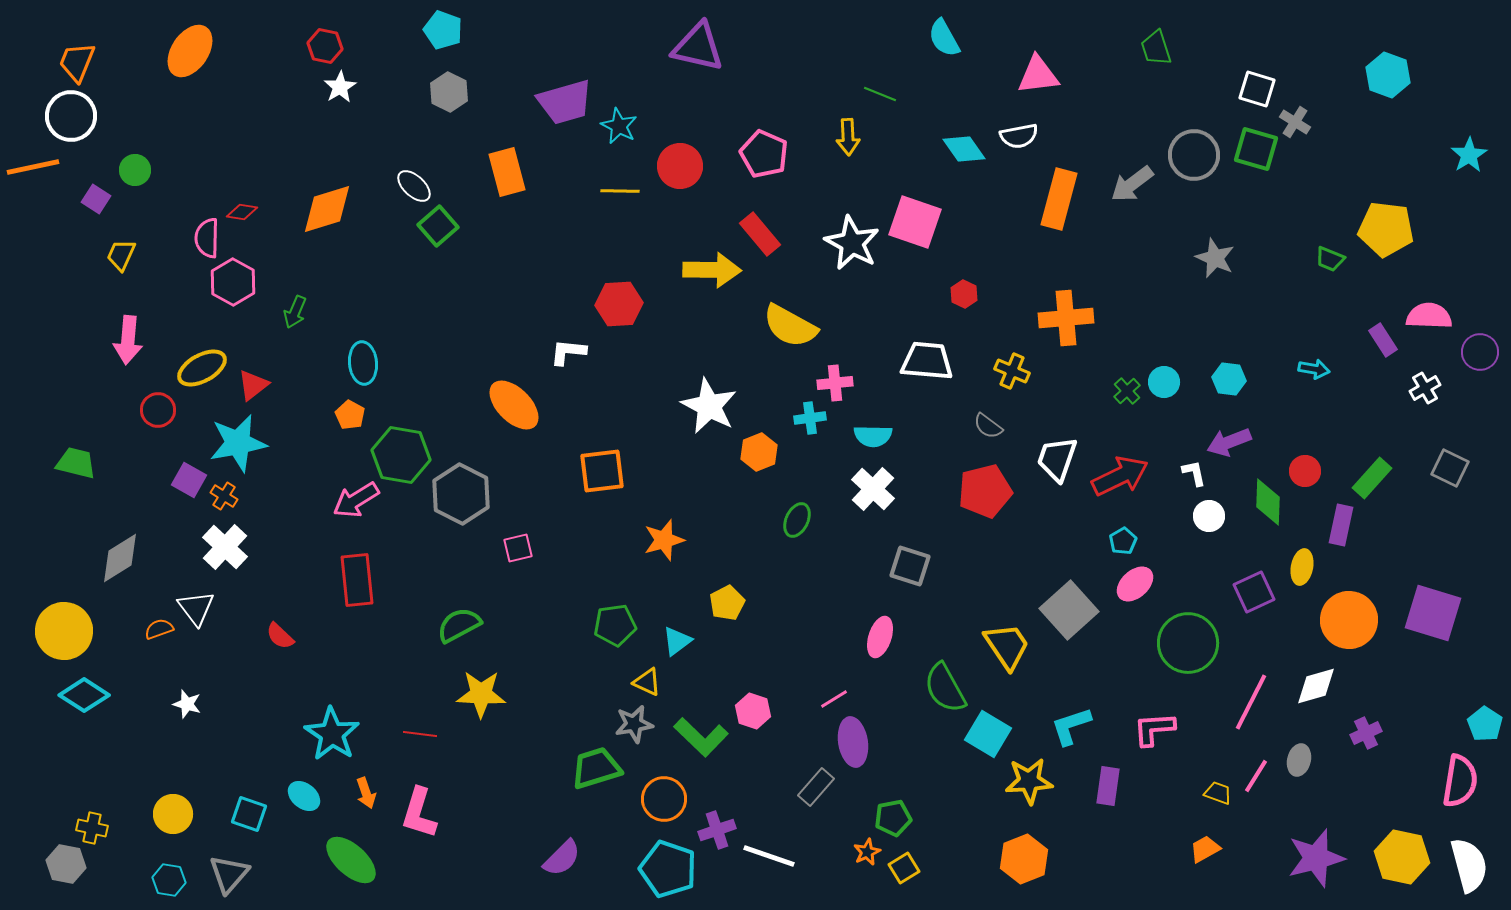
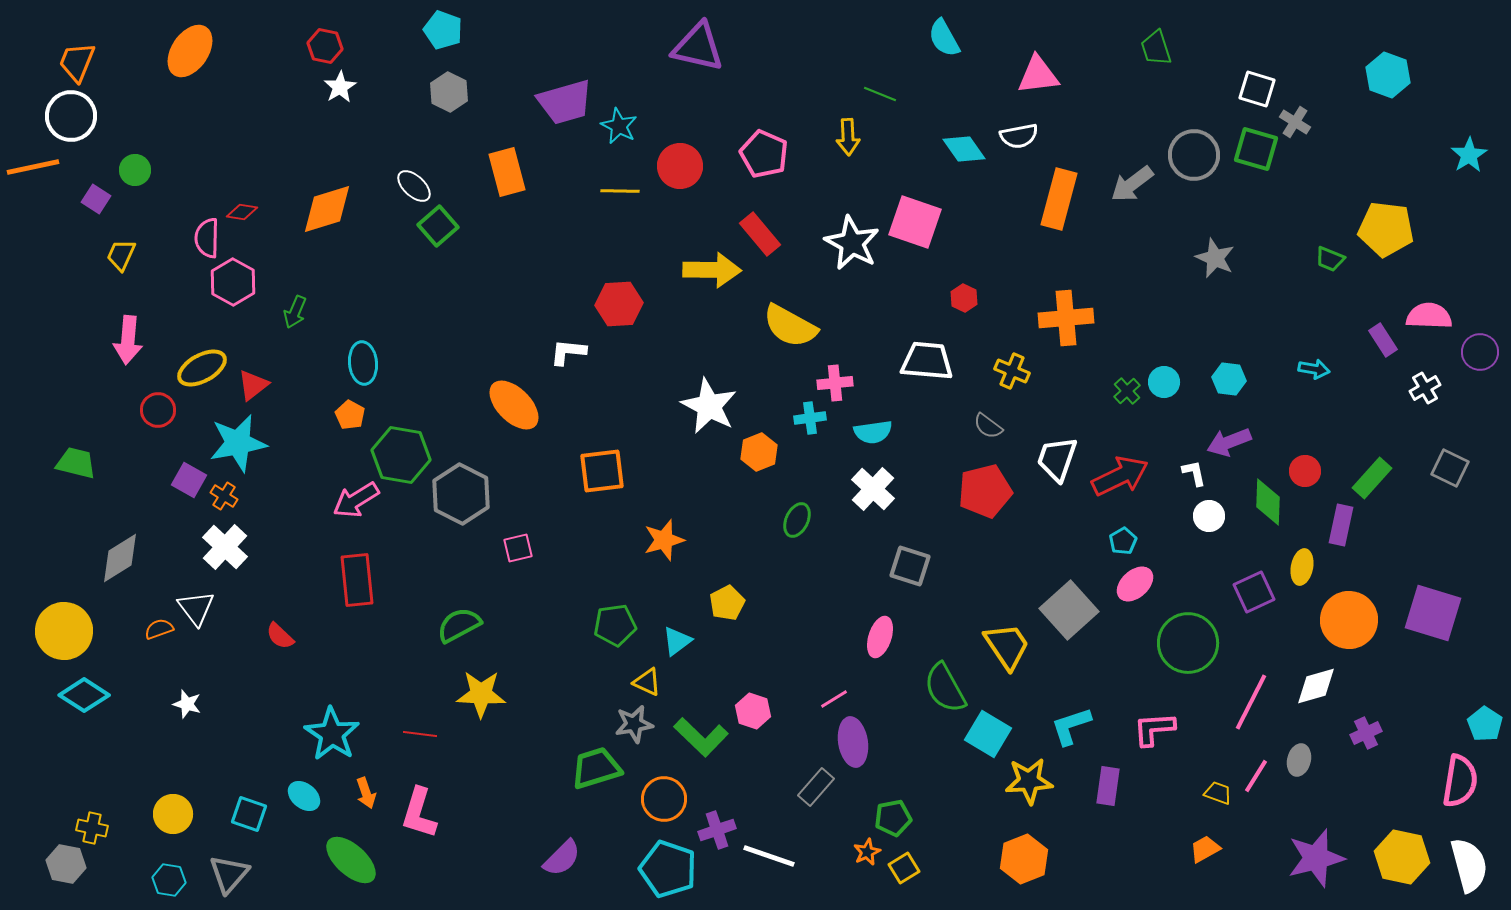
red hexagon at (964, 294): moved 4 px down
cyan semicircle at (873, 436): moved 4 px up; rotated 9 degrees counterclockwise
